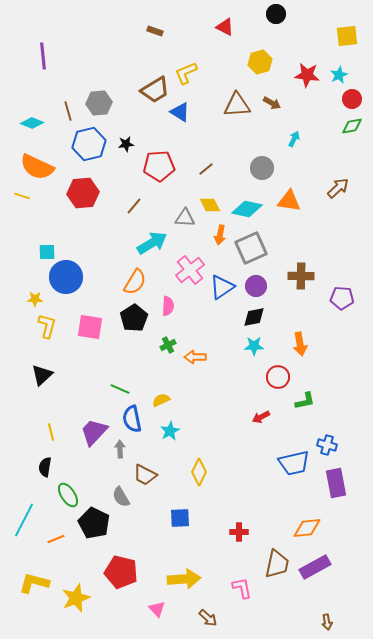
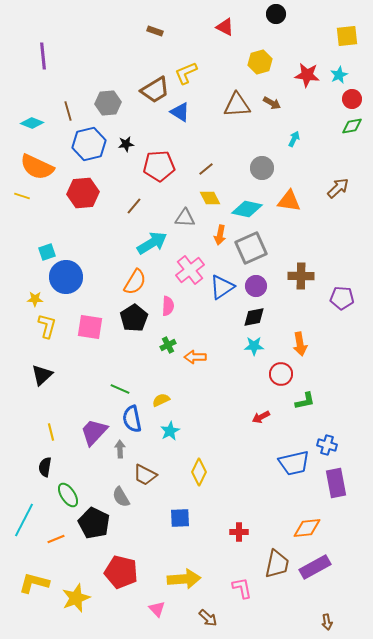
gray hexagon at (99, 103): moved 9 px right
yellow diamond at (210, 205): moved 7 px up
cyan square at (47, 252): rotated 18 degrees counterclockwise
red circle at (278, 377): moved 3 px right, 3 px up
